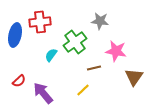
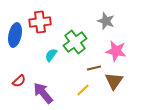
gray star: moved 6 px right; rotated 12 degrees clockwise
brown triangle: moved 20 px left, 4 px down
